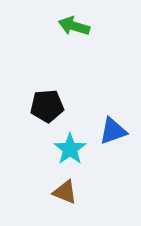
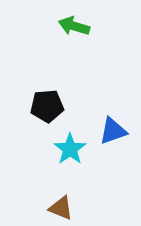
brown triangle: moved 4 px left, 16 px down
